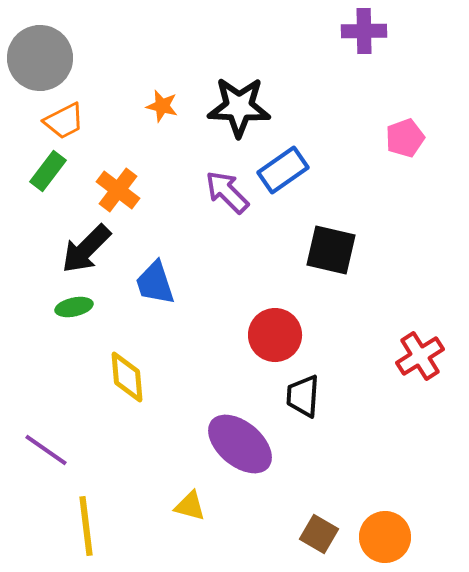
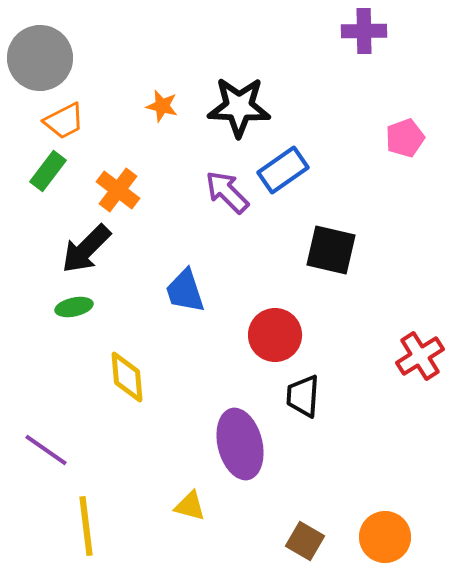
blue trapezoid: moved 30 px right, 8 px down
purple ellipse: rotated 36 degrees clockwise
brown square: moved 14 px left, 7 px down
